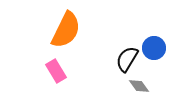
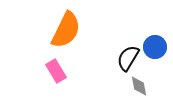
blue circle: moved 1 px right, 1 px up
black semicircle: moved 1 px right, 1 px up
gray diamond: rotated 25 degrees clockwise
